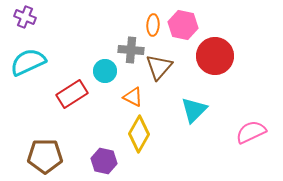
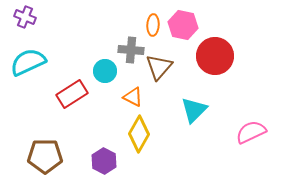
purple hexagon: rotated 15 degrees clockwise
